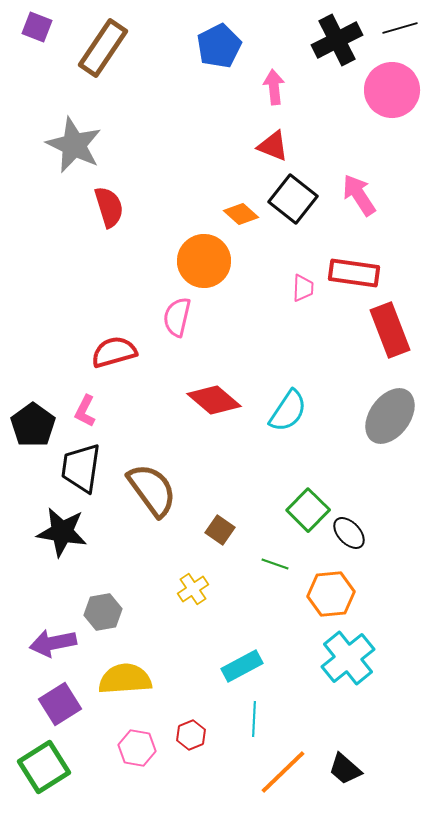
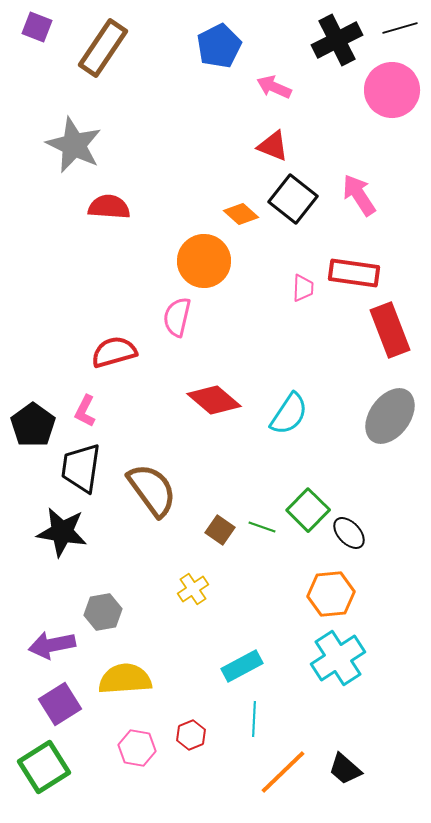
pink arrow at (274, 87): rotated 60 degrees counterclockwise
red semicircle at (109, 207): rotated 69 degrees counterclockwise
cyan semicircle at (288, 411): moved 1 px right, 3 px down
green line at (275, 564): moved 13 px left, 37 px up
purple arrow at (53, 643): moved 1 px left, 2 px down
cyan cross at (348, 658): moved 10 px left; rotated 6 degrees clockwise
